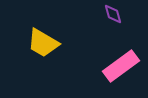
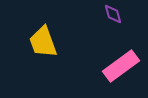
yellow trapezoid: moved 1 px up; rotated 40 degrees clockwise
